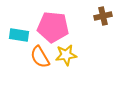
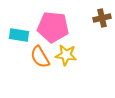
brown cross: moved 1 px left, 2 px down
yellow star: rotated 15 degrees clockwise
